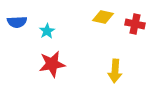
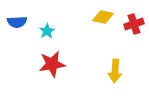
red cross: moved 1 px left; rotated 30 degrees counterclockwise
